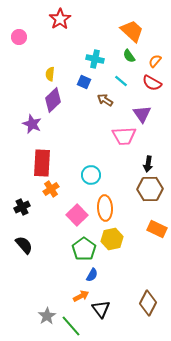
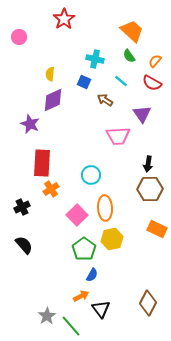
red star: moved 4 px right
purple diamond: rotated 20 degrees clockwise
purple star: moved 2 px left
pink trapezoid: moved 6 px left
